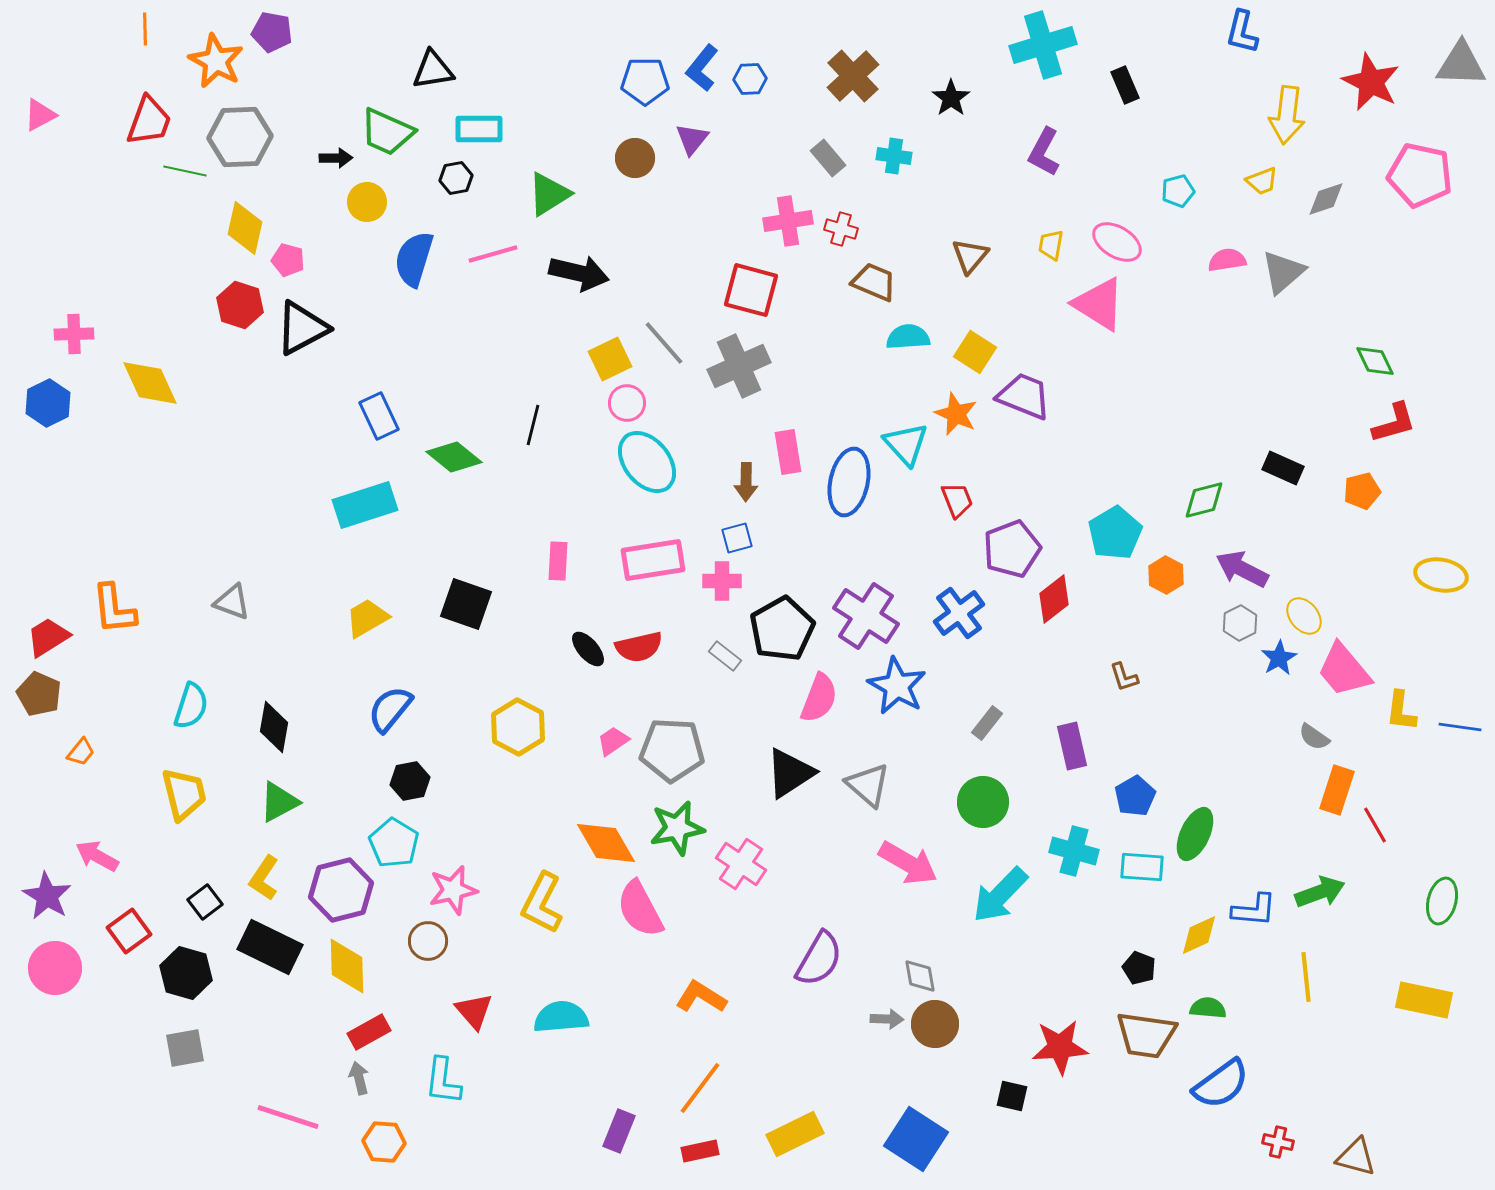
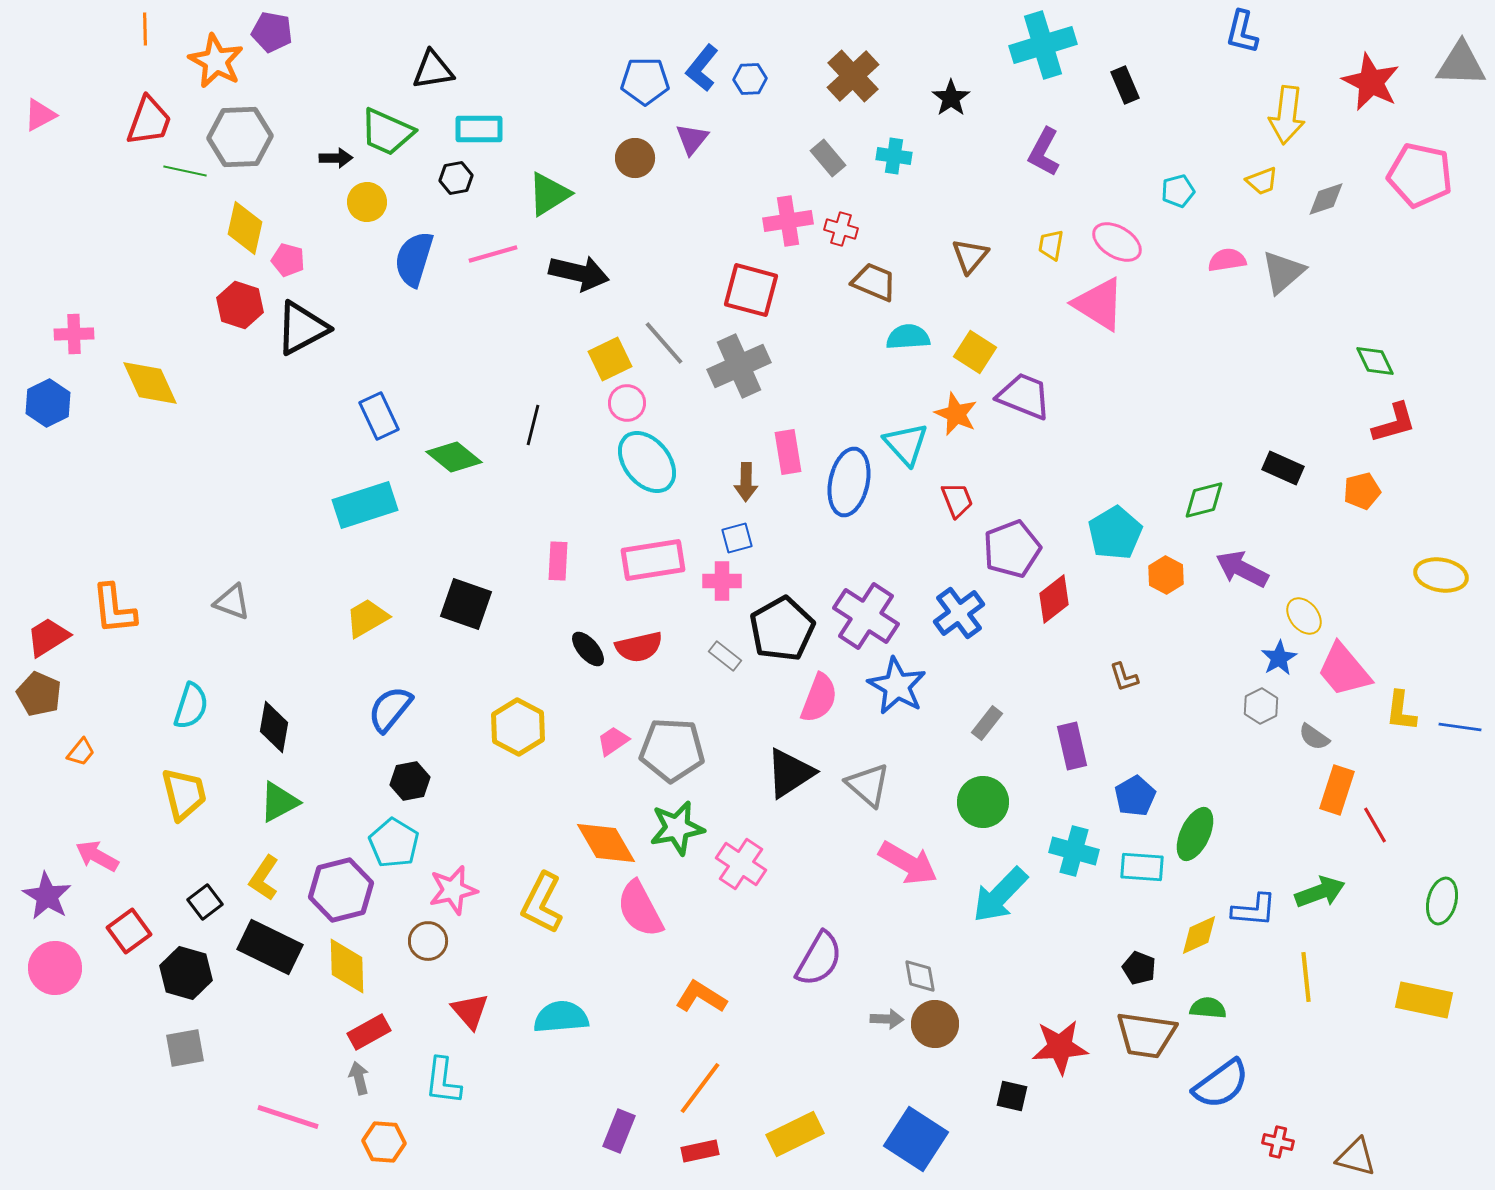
gray hexagon at (1240, 623): moved 21 px right, 83 px down
red triangle at (474, 1011): moved 4 px left
